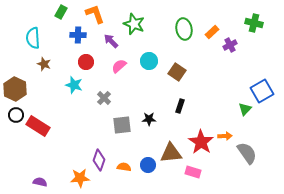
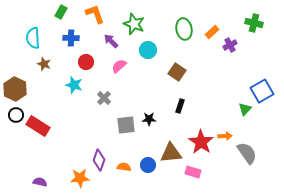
blue cross: moved 7 px left, 3 px down
cyan circle: moved 1 px left, 11 px up
gray square: moved 4 px right
